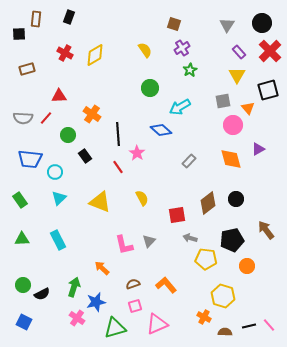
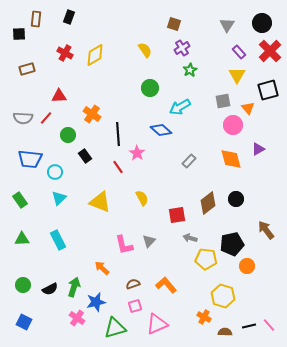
black pentagon at (232, 240): moved 4 px down
black semicircle at (42, 294): moved 8 px right, 5 px up
